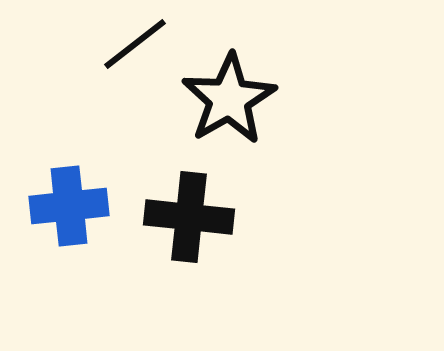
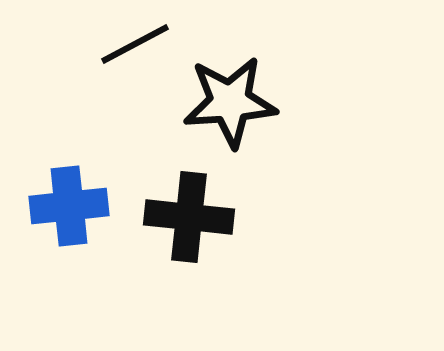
black line: rotated 10 degrees clockwise
black star: moved 1 px right, 3 px down; rotated 26 degrees clockwise
